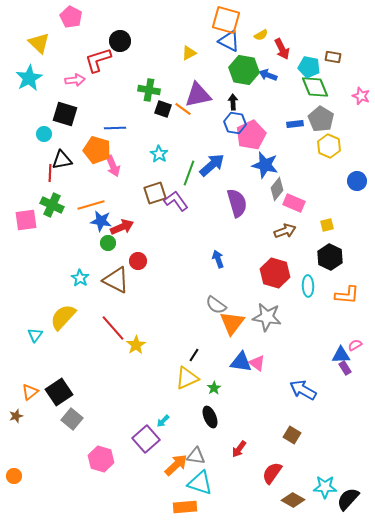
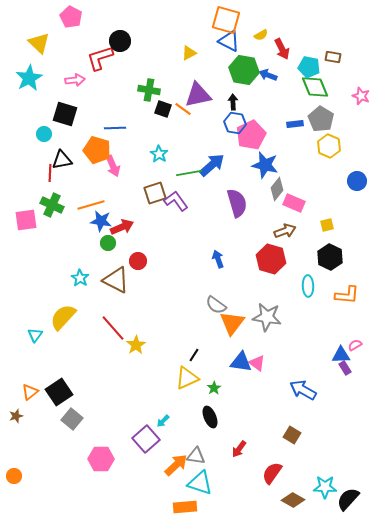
red L-shape at (98, 60): moved 2 px right, 2 px up
green line at (189, 173): rotated 60 degrees clockwise
red hexagon at (275, 273): moved 4 px left, 14 px up
pink hexagon at (101, 459): rotated 15 degrees counterclockwise
